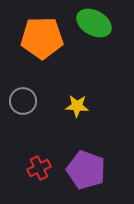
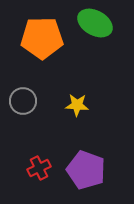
green ellipse: moved 1 px right
yellow star: moved 1 px up
